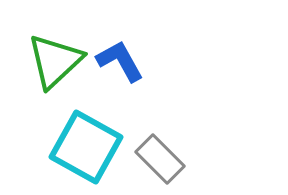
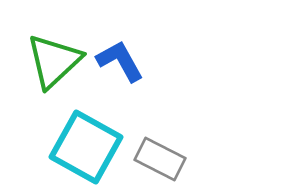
green triangle: moved 1 px left
gray rectangle: rotated 18 degrees counterclockwise
